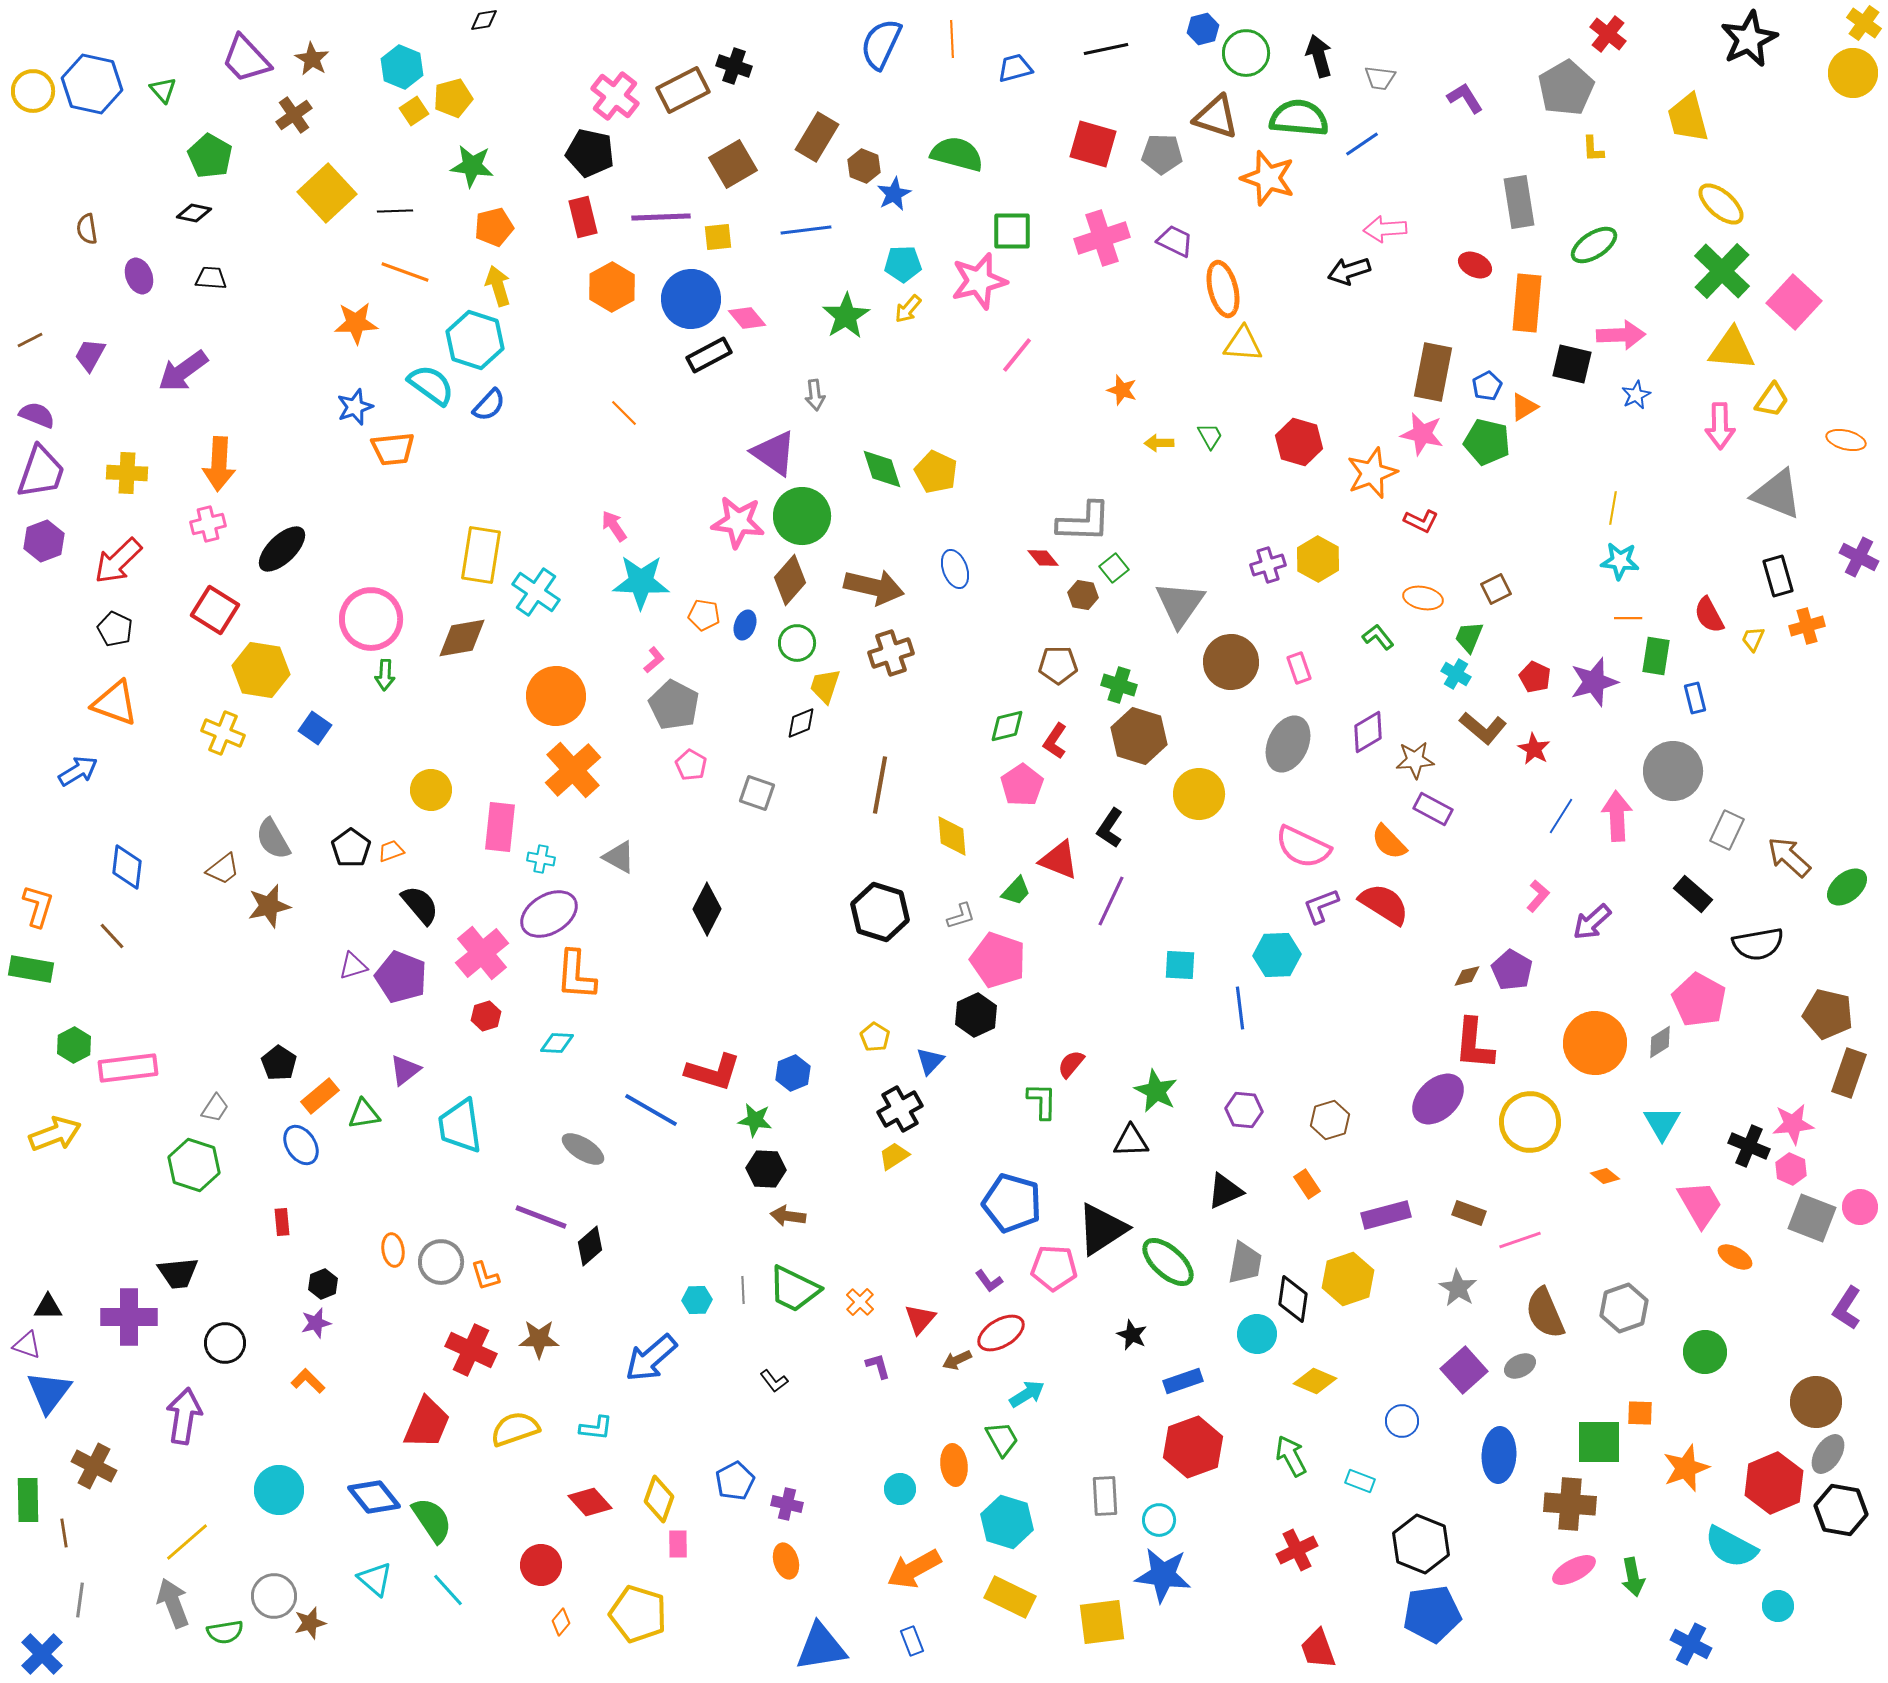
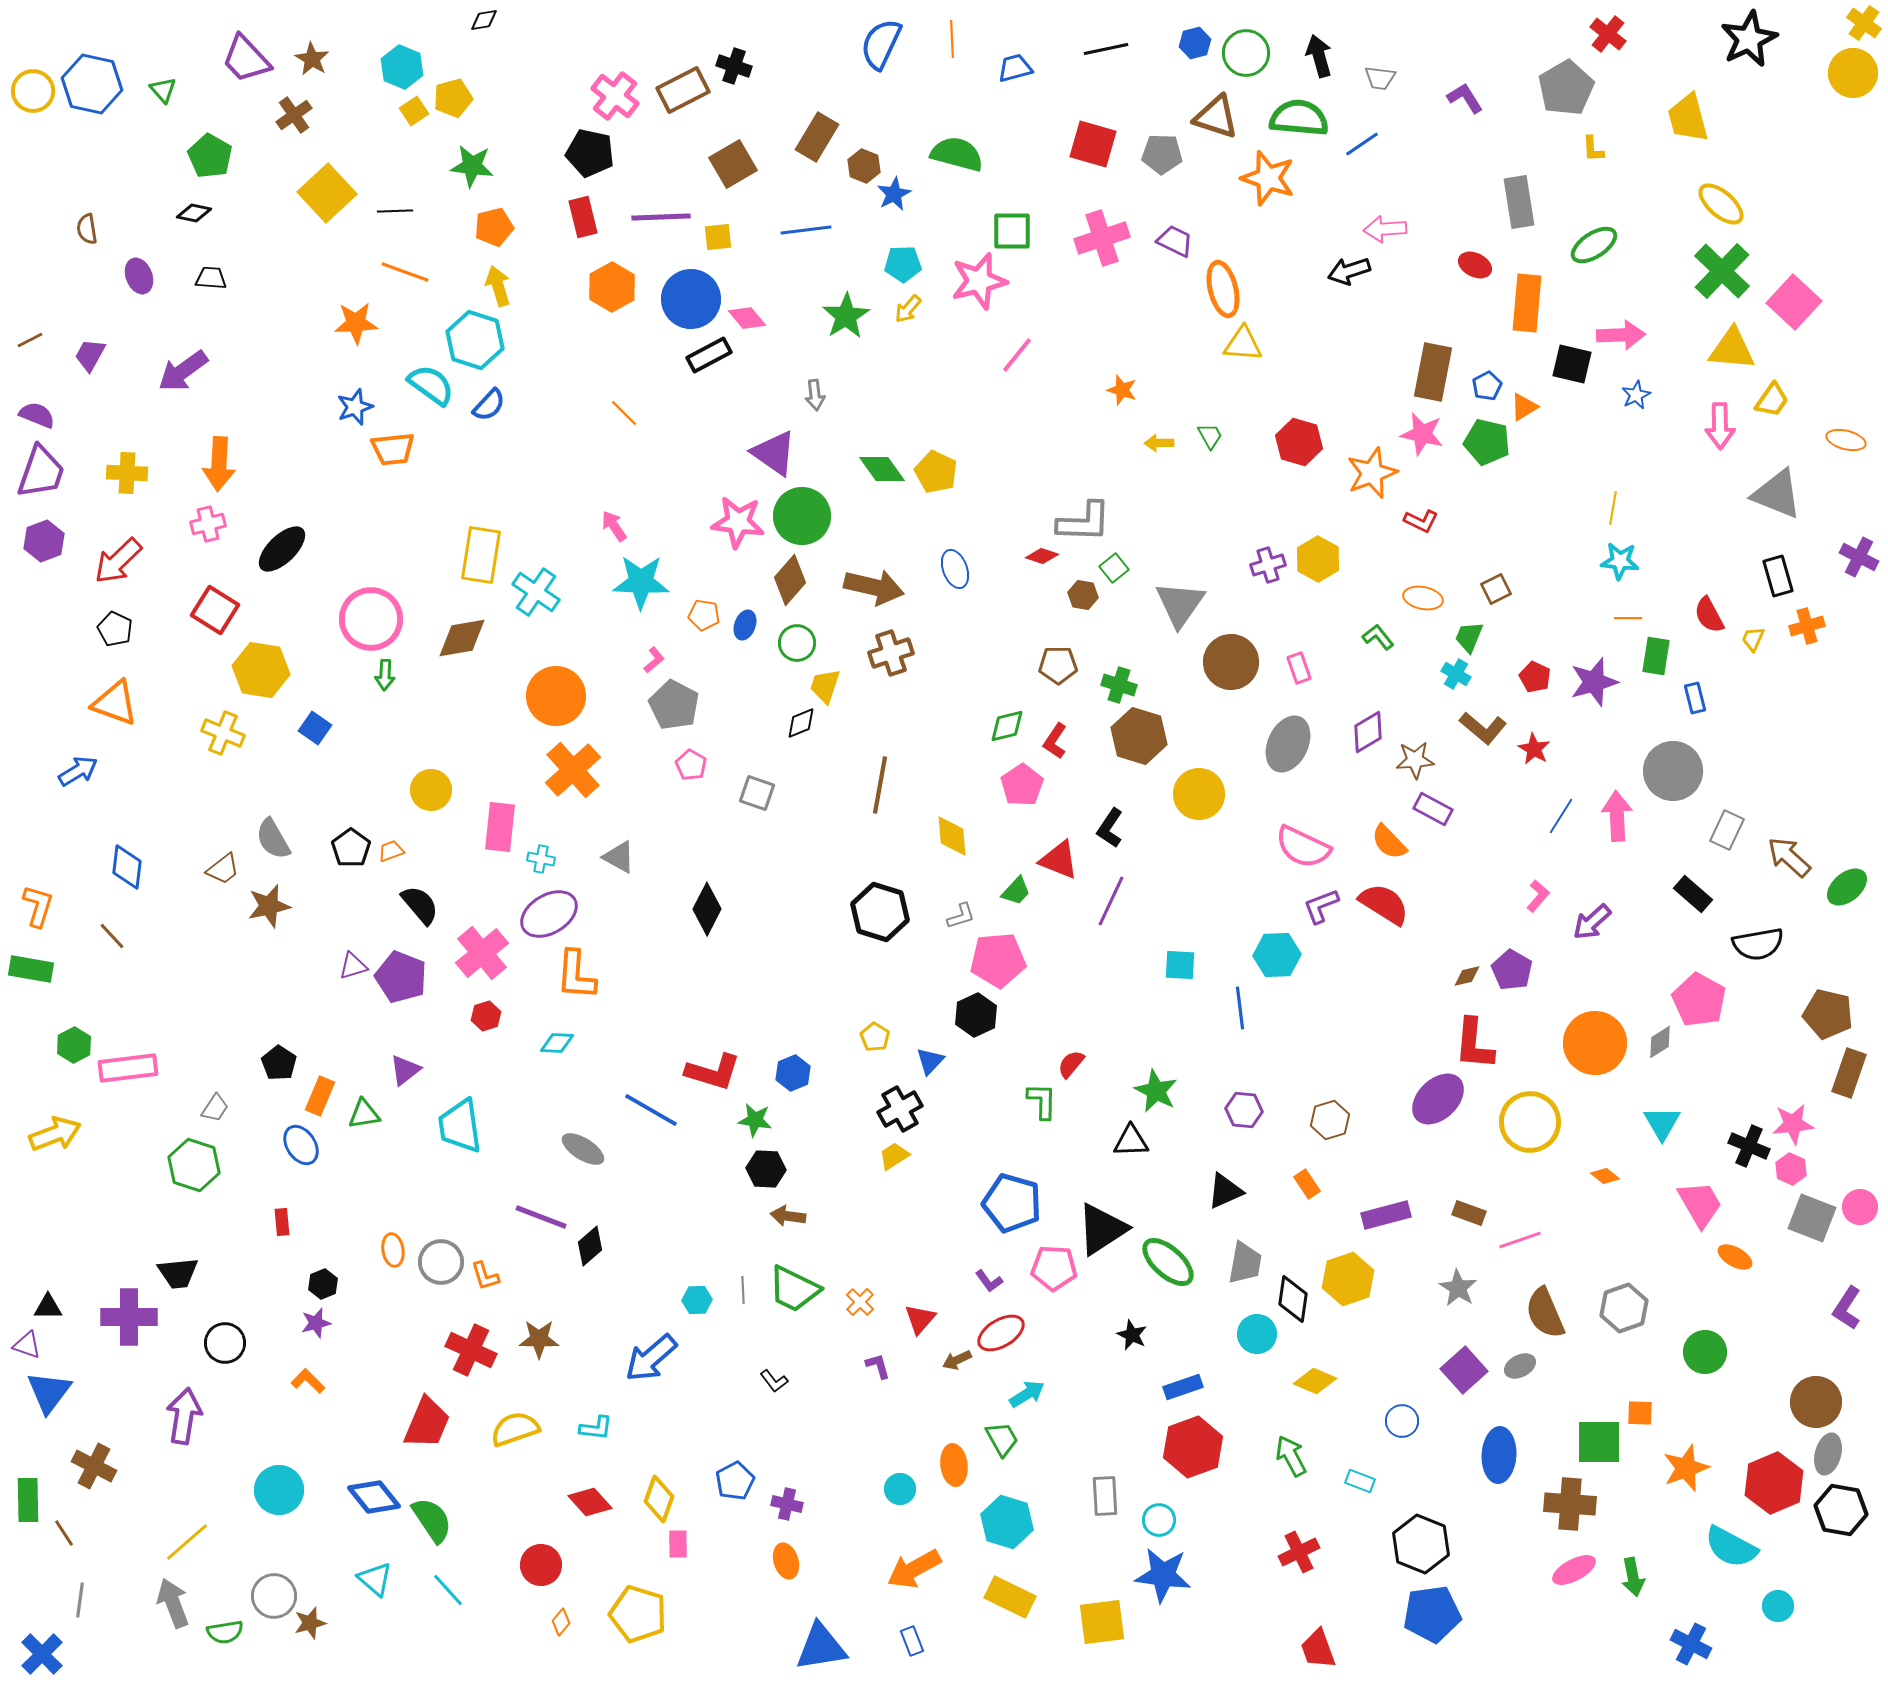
blue hexagon at (1203, 29): moved 8 px left, 14 px down
green diamond at (882, 469): rotated 18 degrees counterclockwise
red diamond at (1043, 558): moved 1 px left, 2 px up; rotated 32 degrees counterclockwise
pink pentagon at (998, 960): rotated 24 degrees counterclockwise
orange rectangle at (320, 1096): rotated 27 degrees counterclockwise
blue rectangle at (1183, 1381): moved 6 px down
gray ellipse at (1828, 1454): rotated 18 degrees counterclockwise
brown line at (64, 1533): rotated 24 degrees counterclockwise
red cross at (1297, 1550): moved 2 px right, 2 px down
